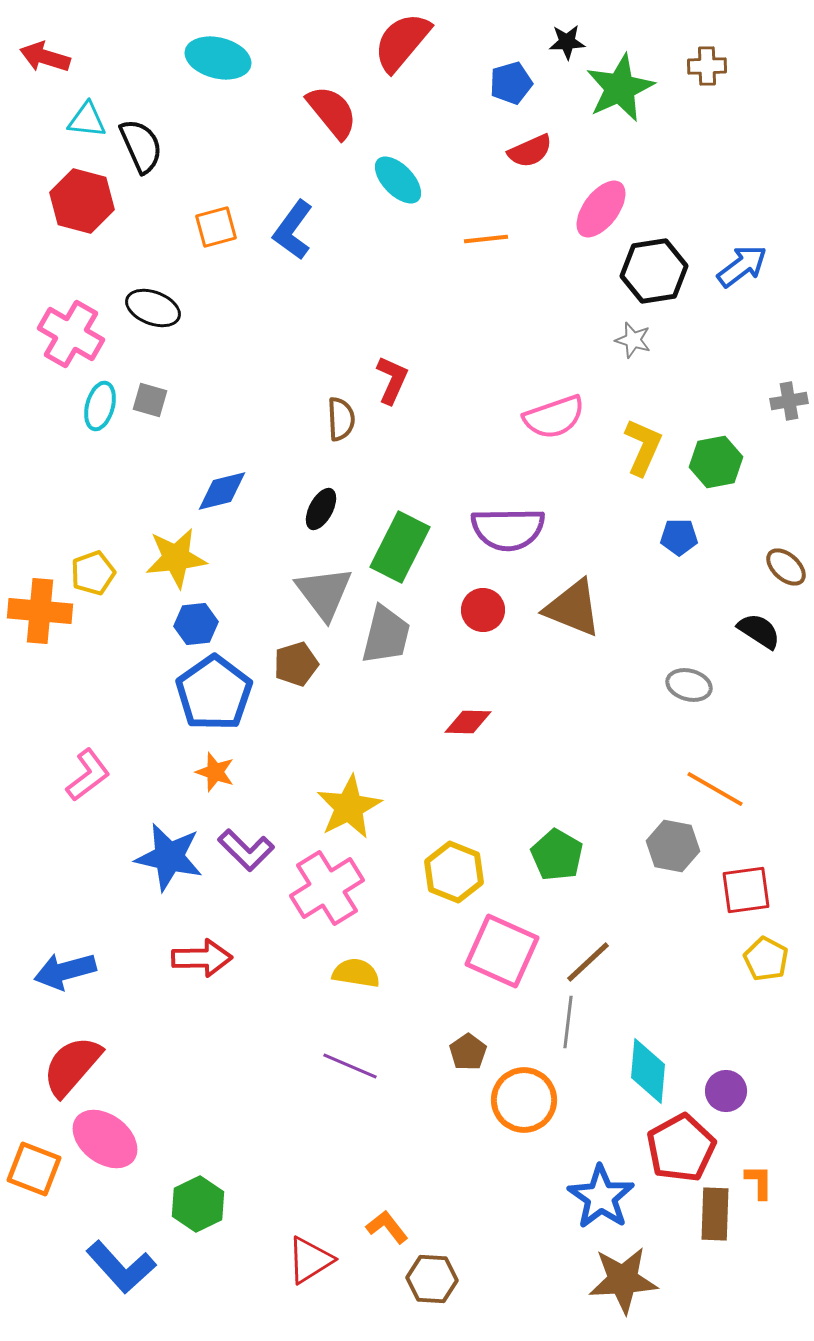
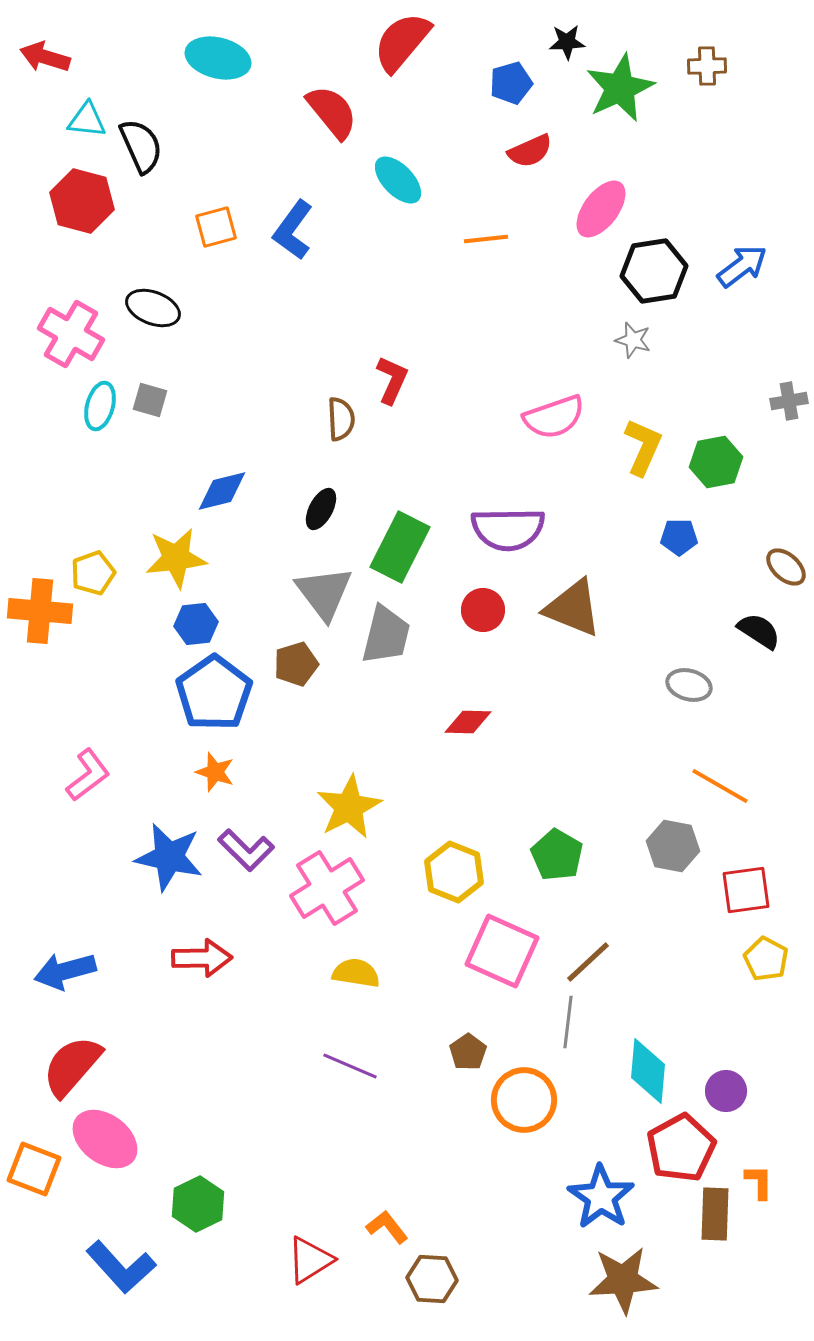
orange line at (715, 789): moved 5 px right, 3 px up
